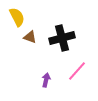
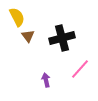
brown triangle: moved 2 px left, 1 px up; rotated 32 degrees clockwise
pink line: moved 3 px right, 2 px up
purple arrow: rotated 24 degrees counterclockwise
